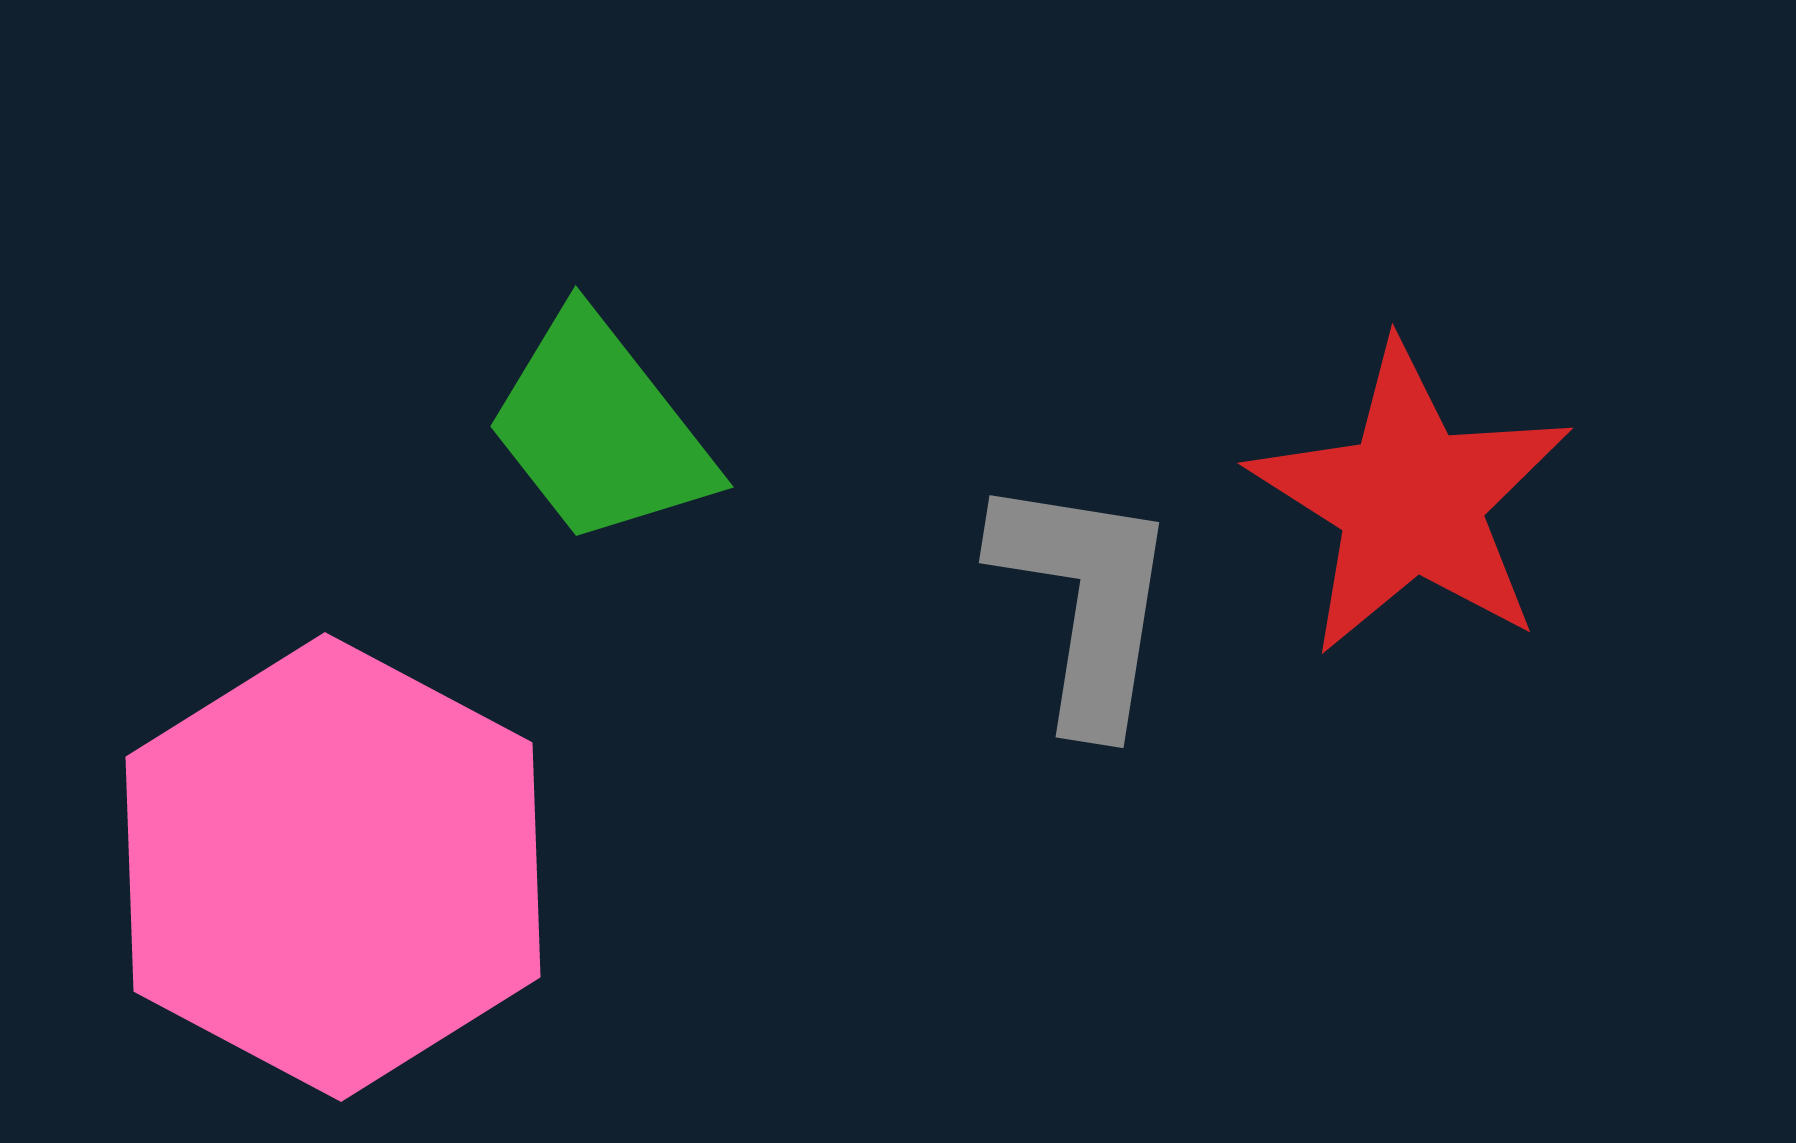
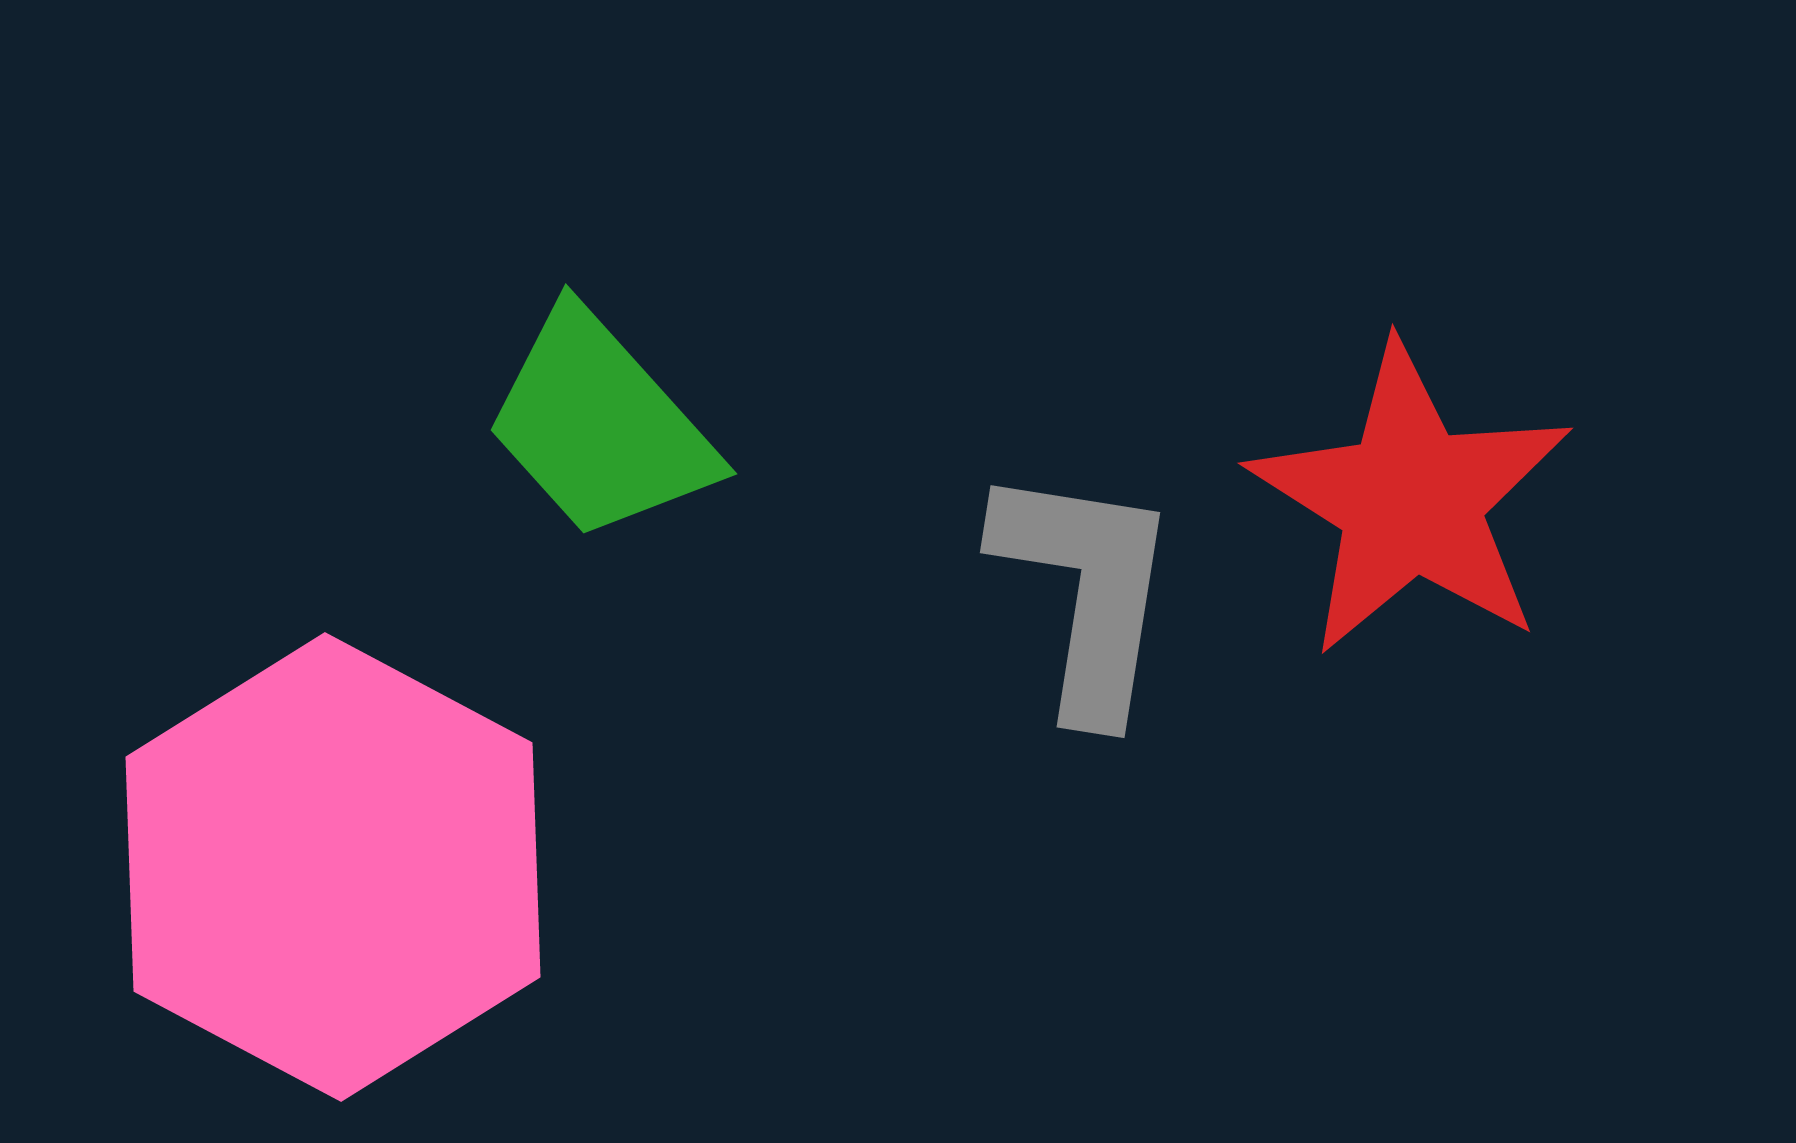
green trapezoid: moved 4 px up; rotated 4 degrees counterclockwise
gray L-shape: moved 1 px right, 10 px up
